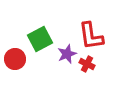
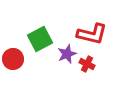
red L-shape: moved 1 px right, 2 px up; rotated 68 degrees counterclockwise
red circle: moved 2 px left
